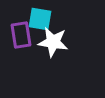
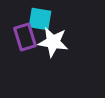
purple rectangle: moved 4 px right, 2 px down; rotated 8 degrees counterclockwise
